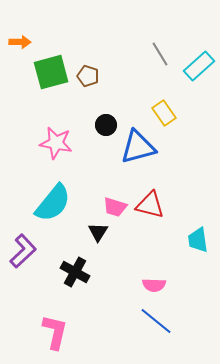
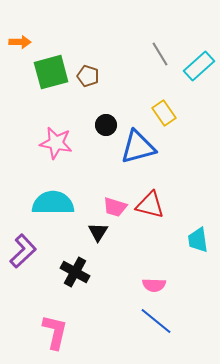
cyan semicircle: rotated 129 degrees counterclockwise
